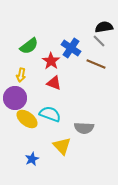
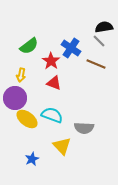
cyan semicircle: moved 2 px right, 1 px down
